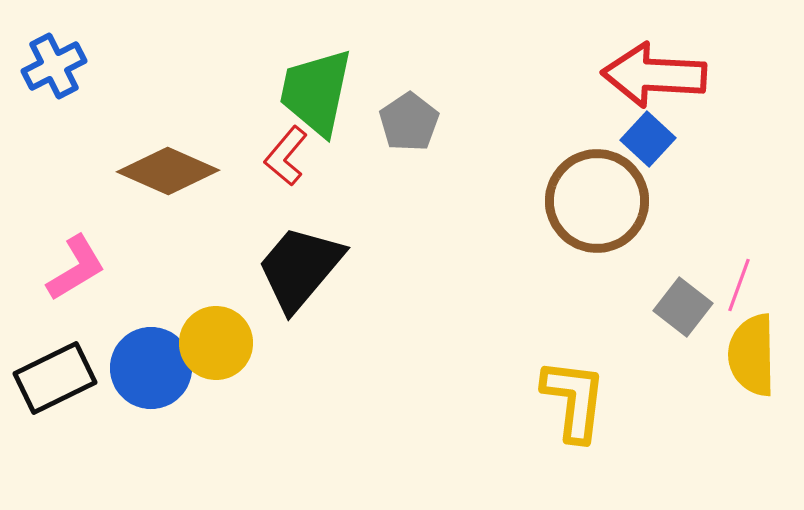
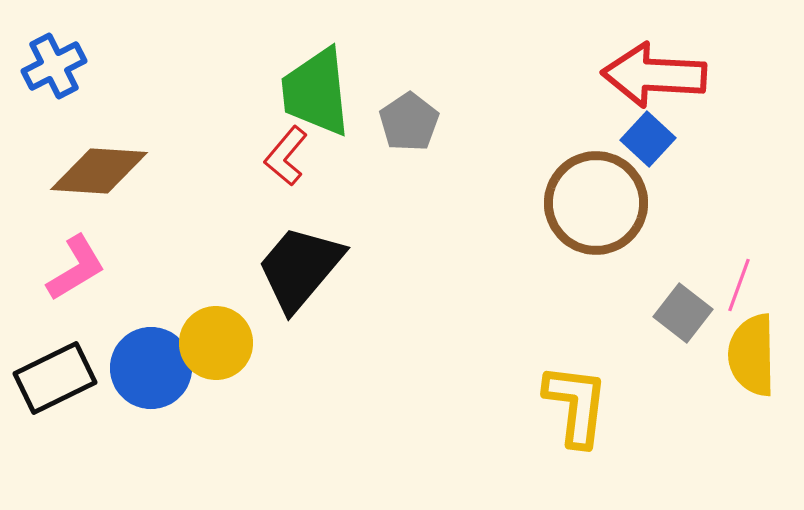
green trapezoid: rotated 18 degrees counterclockwise
brown diamond: moved 69 px left; rotated 20 degrees counterclockwise
brown circle: moved 1 px left, 2 px down
gray square: moved 6 px down
yellow L-shape: moved 2 px right, 5 px down
